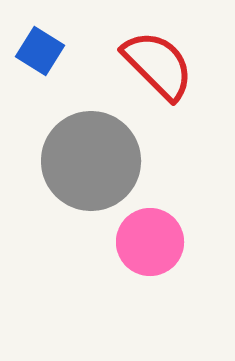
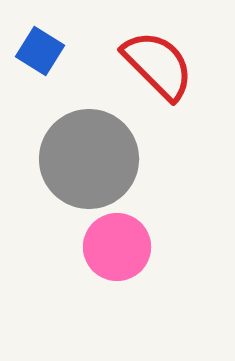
gray circle: moved 2 px left, 2 px up
pink circle: moved 33 px left, 5 px down
